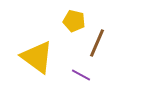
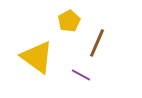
yellow pentagon: moved 5 px left; rotated 30 degrees clockwise
